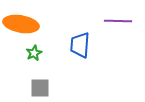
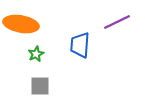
purple line: moved 1 px left, 1 px down; rotated 28 degrees counterclockwise
green star: moved 2 px right, 1 px down
gray square: moved 2 px up
